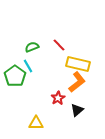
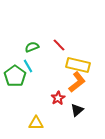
yellow rectangle: moved 1 px down
